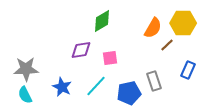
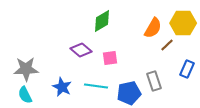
purple diamond: rotated 50 degrees clockwise
blue rectangle: moved 1 px left, 1 px up
cyan line: rotated 55 degrees clockwise
